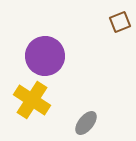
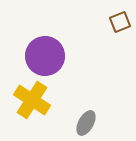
gray ellipse: rotated 10 degrees counterclockwise
